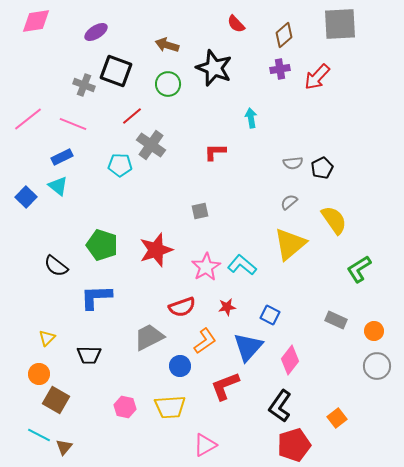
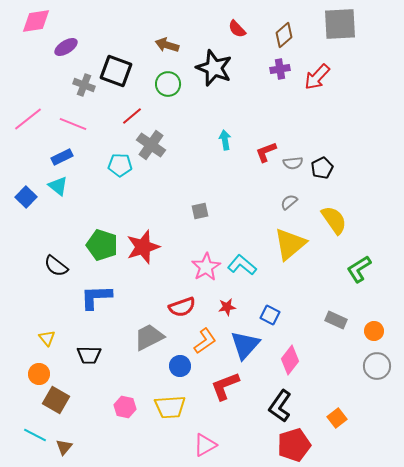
red semicircle at (236, 24): moved 1 px right, 5 px down
purple ellipse at (96, 32): moved 30 px left, 15 px down
cyan arrow at (251, 118): moved 26 px left, 22 px down
red L-shape at (215, 152): moved 51 px right; rotated 20 degrees counterclockwise
red star at (156, 250): moved 13 px left, 3 px up
yellow triangle at (47, 338): rotated 24 degrees counterclockwise
blue triangle at (248, 347): moved 3 px left, 2 px up
cyan line at (39, 435): moved 4 px left
